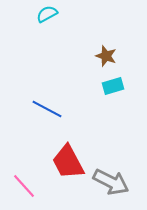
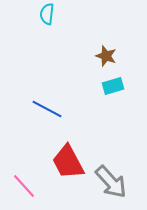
cyan semicircle: rotated 55 degrees counterclockwise
gray arrow: rotated 21 degrees clockwise
